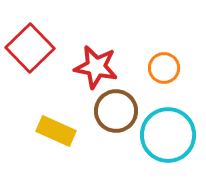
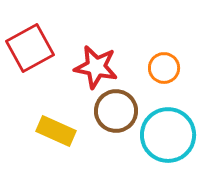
red square: rotated 15 degrees clockwise
